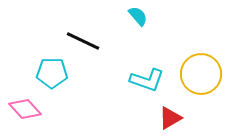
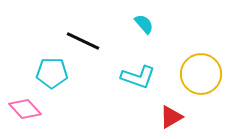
cyan semicircle: moved 6 px right, 8 px down
cyan L-shape: moved 9 px left, 3 px up
red triangle: moved 1 px right, 1 px up
